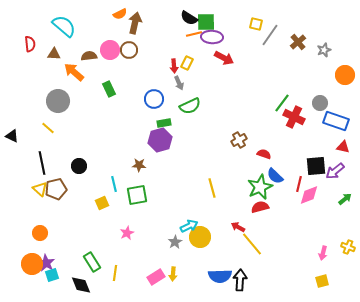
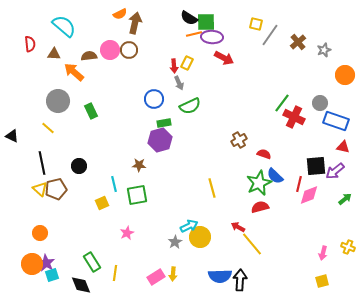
green rectangle at (109, 89): moved 18 px left, 22 px down
green star at (260, 187): moved 1 px left, 4 px up
